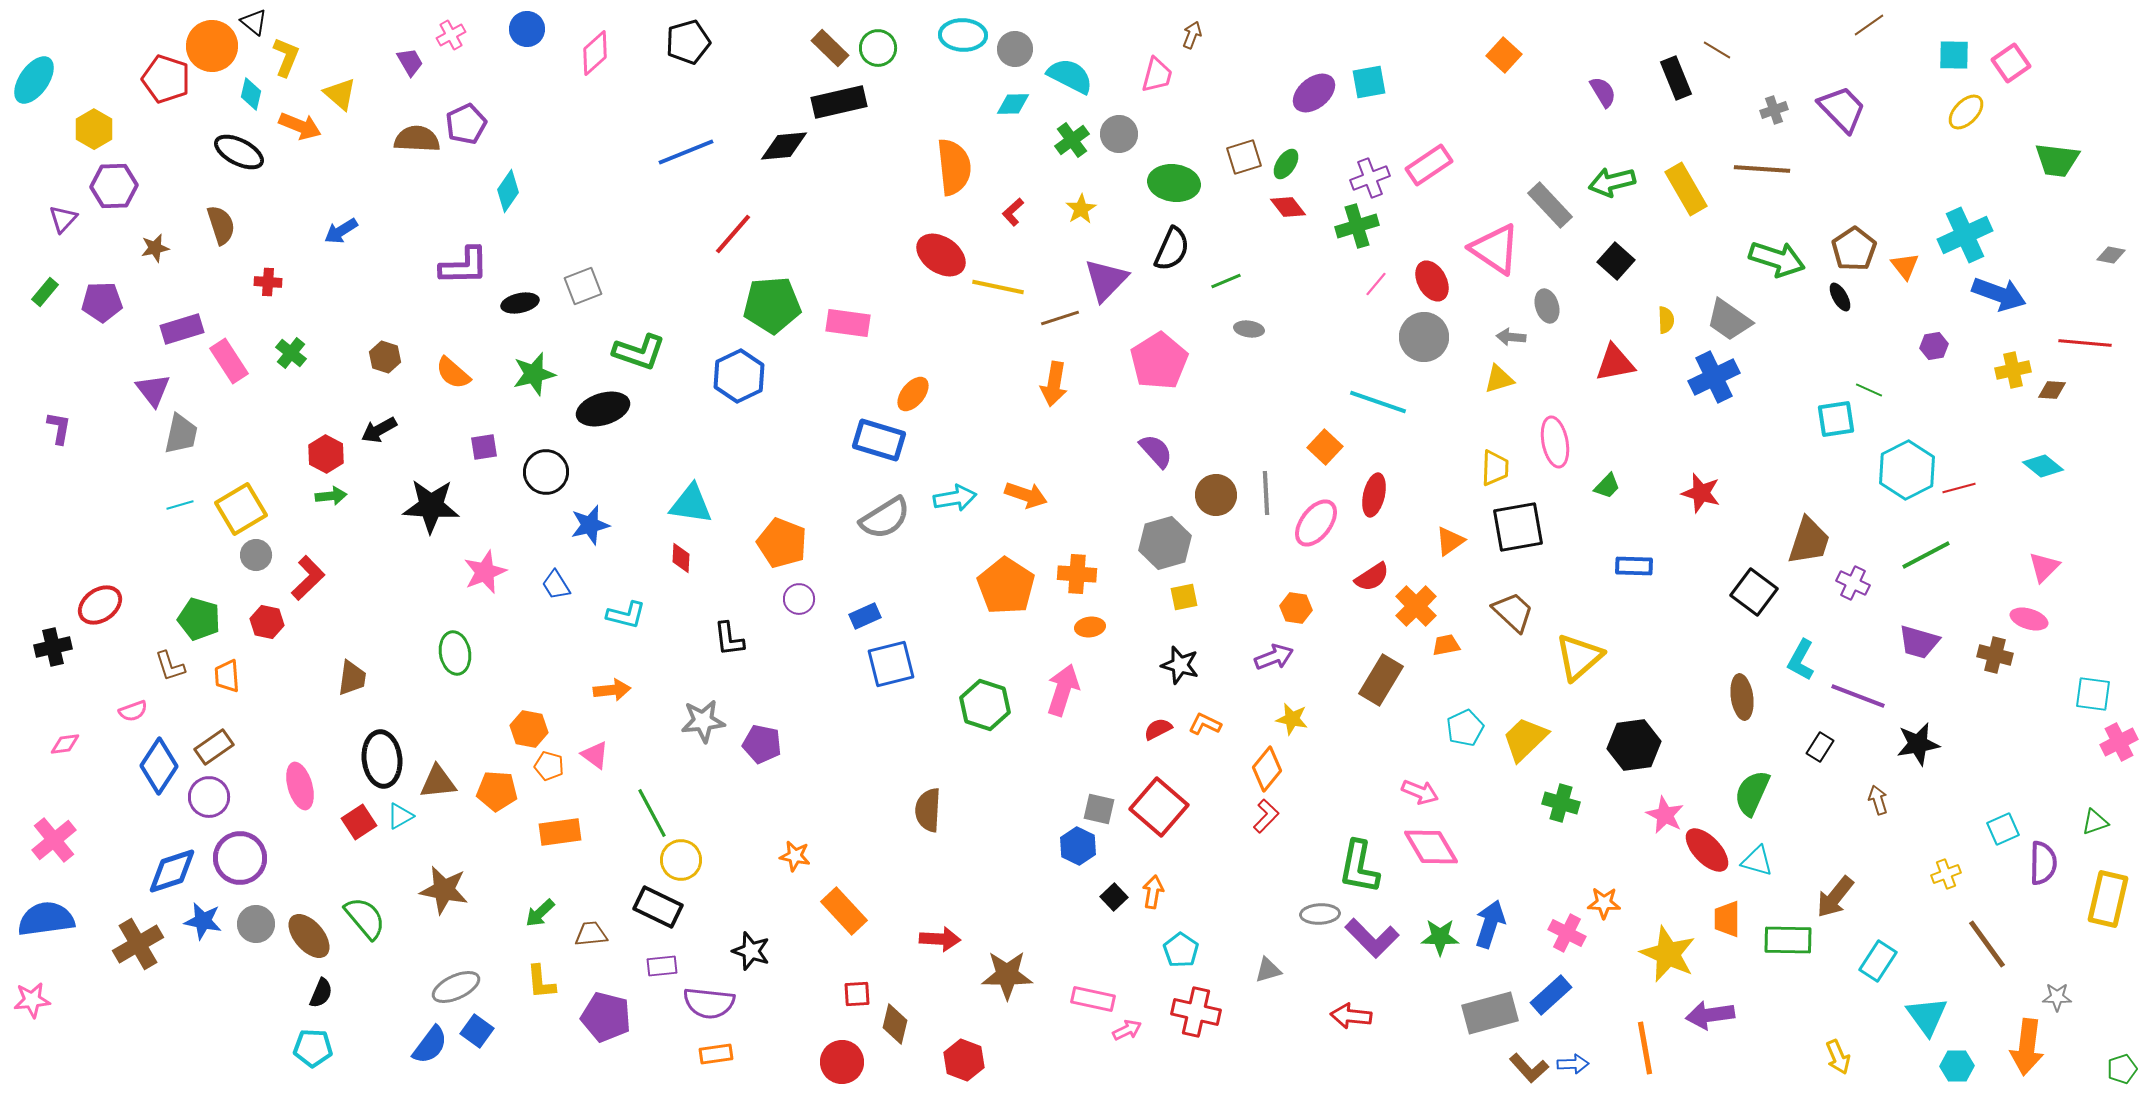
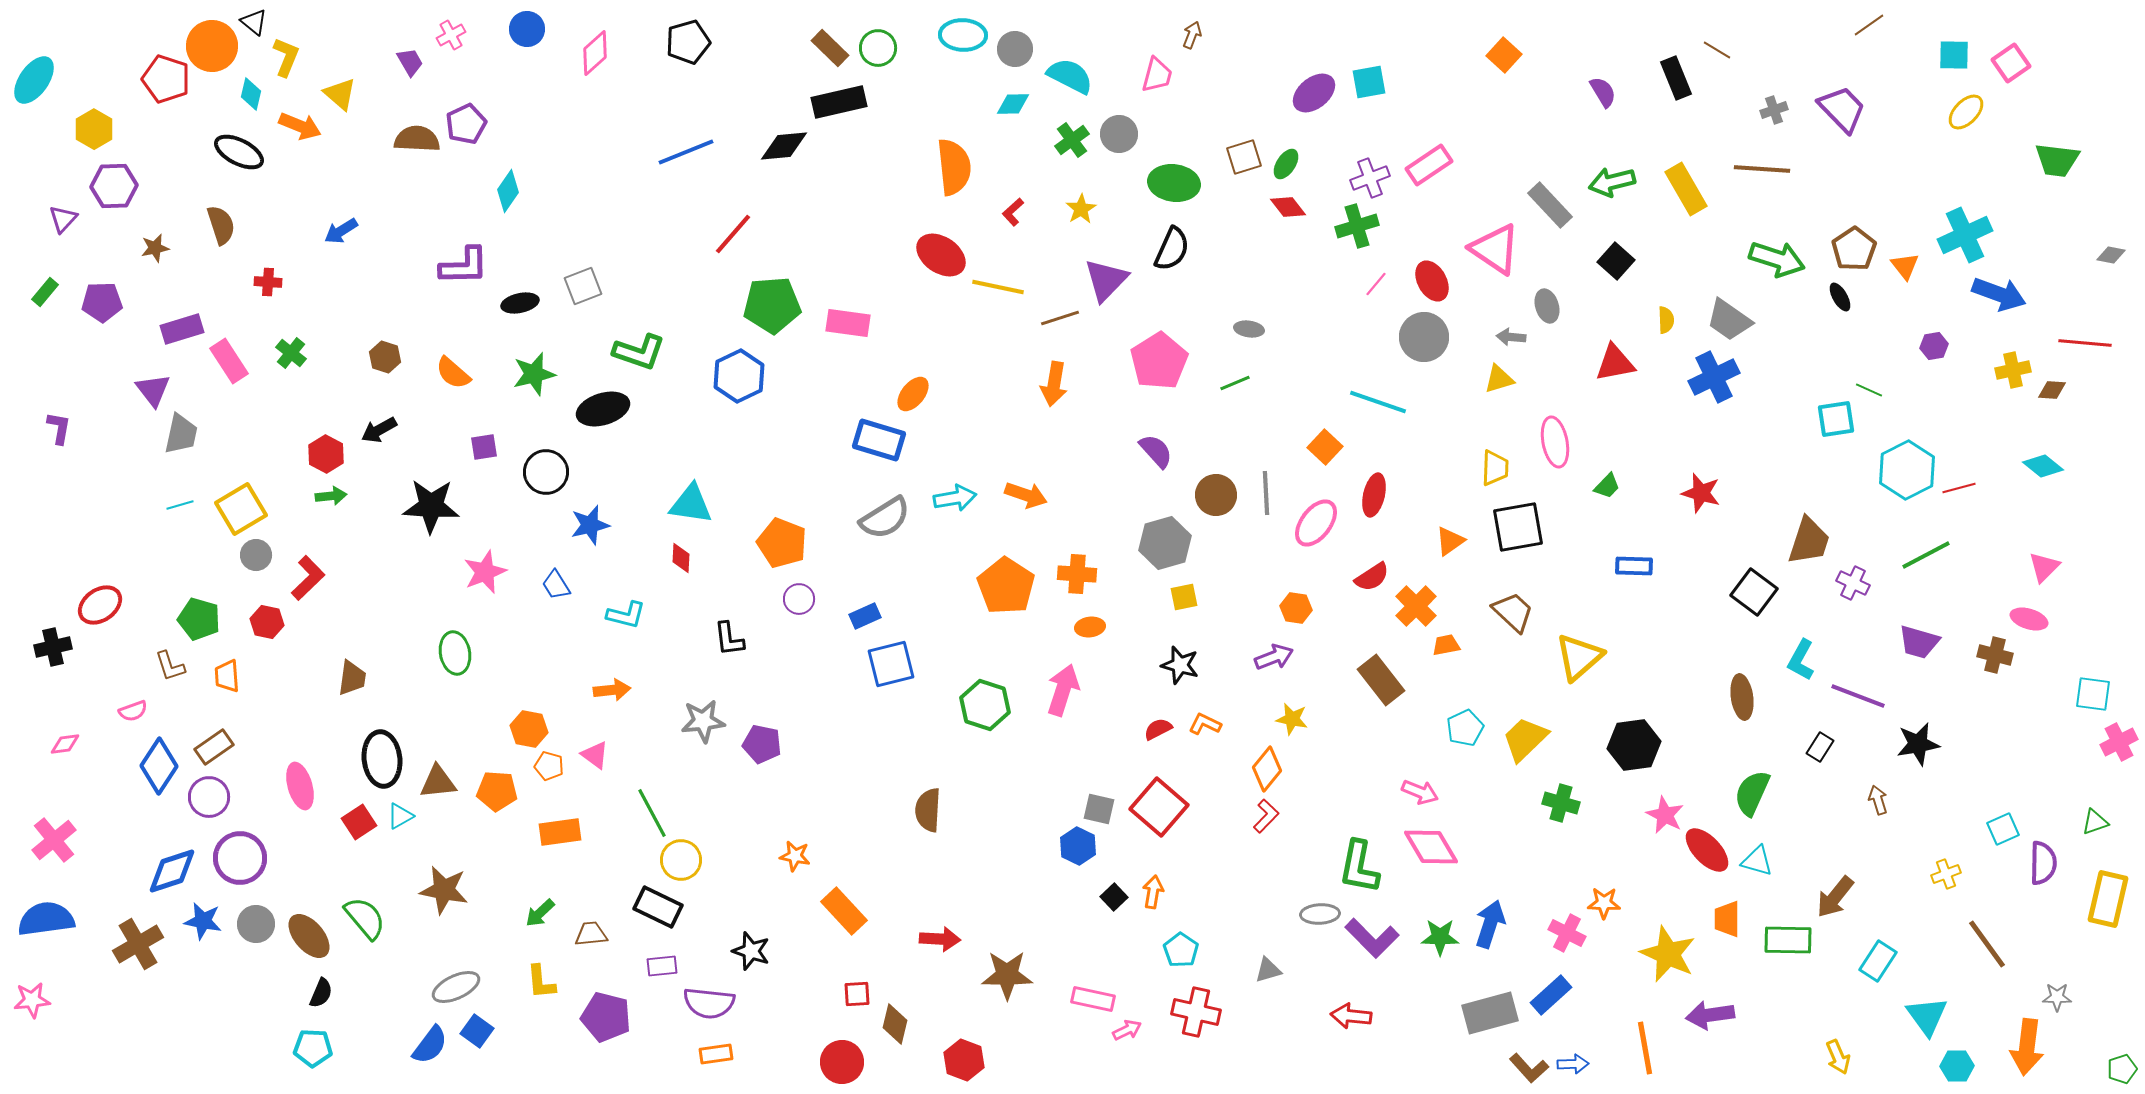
green line at (1226, 281): moved 9 px right, 102 px down
brown rectangle at (1381, 680): rotated 69 degrees counterclockwise
